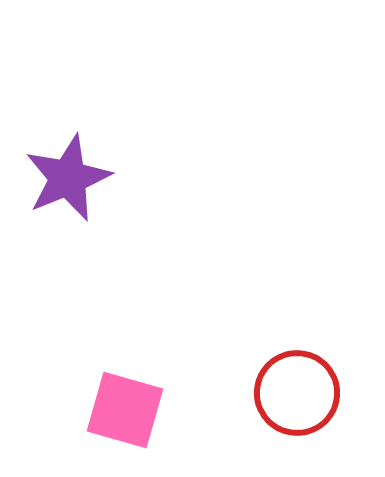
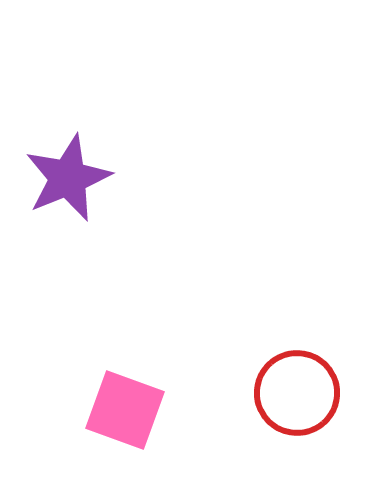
pink square: rotated 4 degrees clockwise
